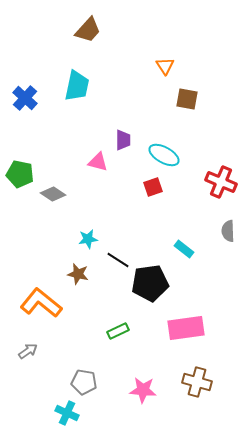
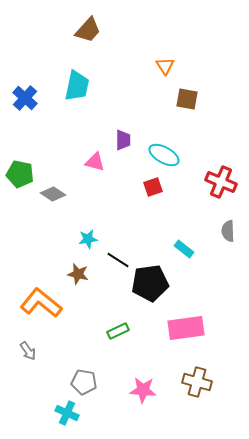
pink triangle: moved 3 px left
gray arrow: rotated 90 degrees clockwise
